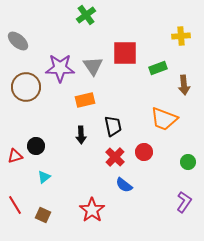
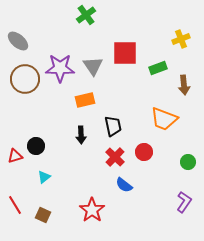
yellow cross: moved 3 px down; rotated 18 degrees counterclockwise
brown circle: moved 1 px left, 8 px up
